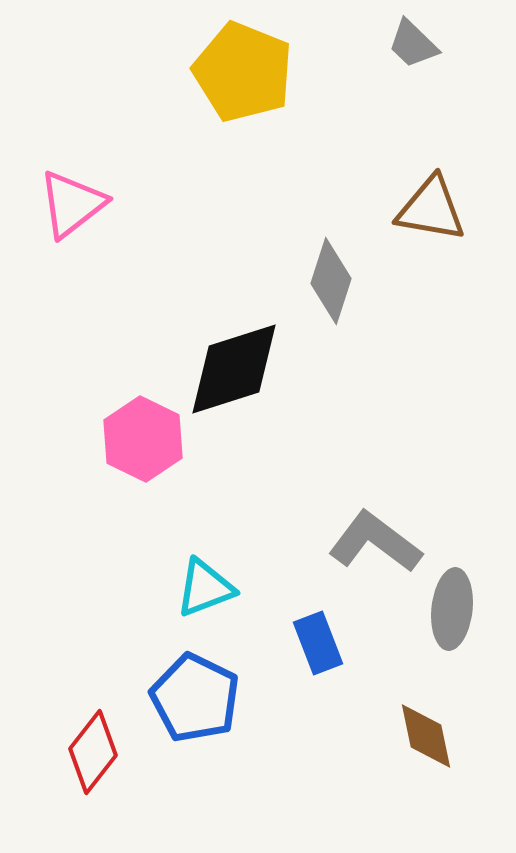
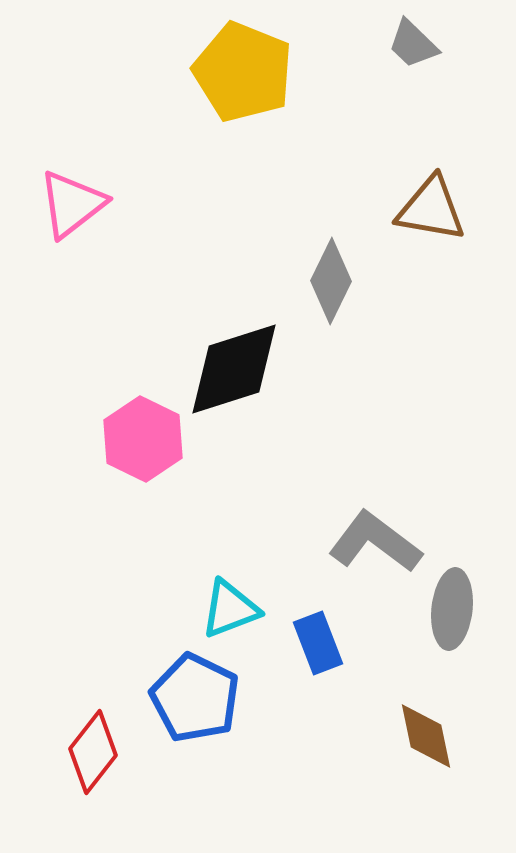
gray diamond: rotated 8 degrees clockwise
cyan triangle: moved 25 px right, 21 px down
